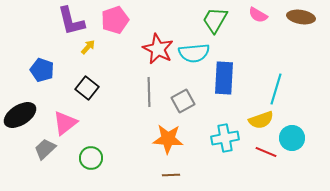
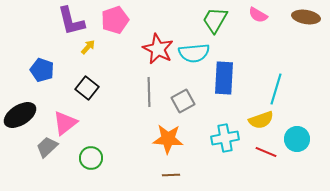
brown ellipse: moved 5 px right
cyan circle: moved 5 px right, 1 px down
gray trapezoid: moved 2 px right, 2 px up
